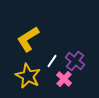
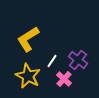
purple cross: moved 3 px right, 1 px up
